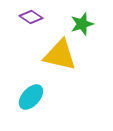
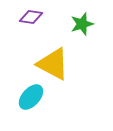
purple diamond: rotated 25 degrees counterclockwise
yellow triangle: moved 7 px left, 9 px down; rotated 15 degrees clockwise
